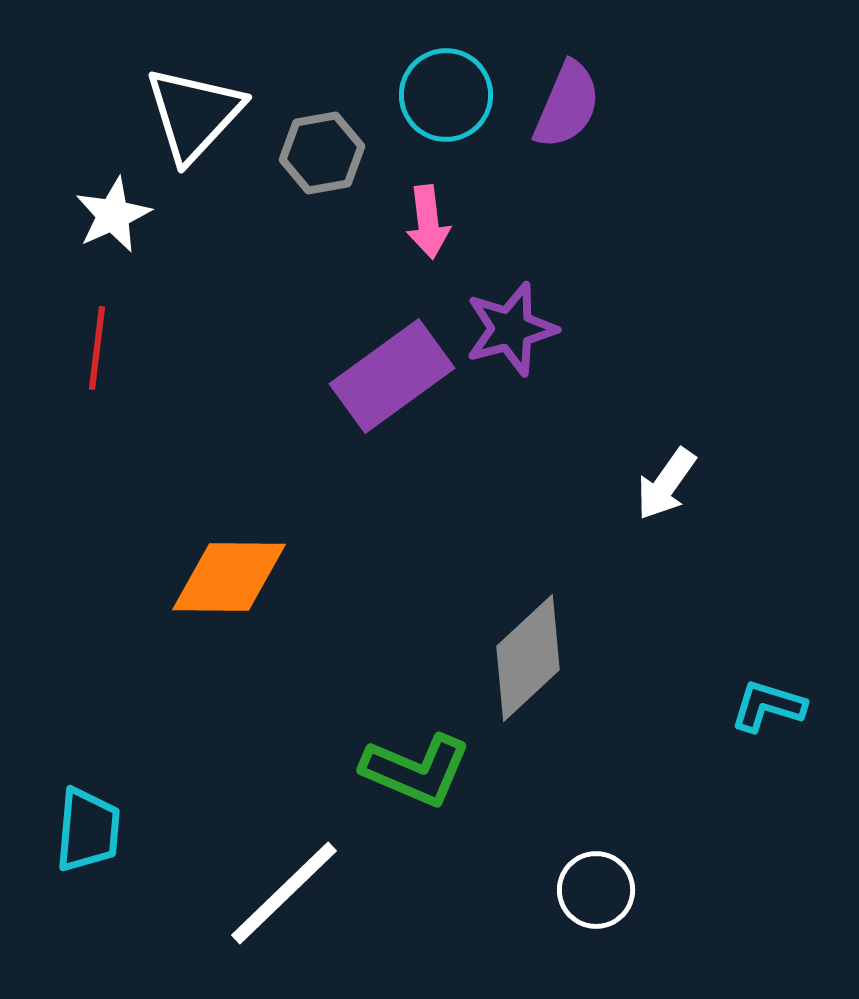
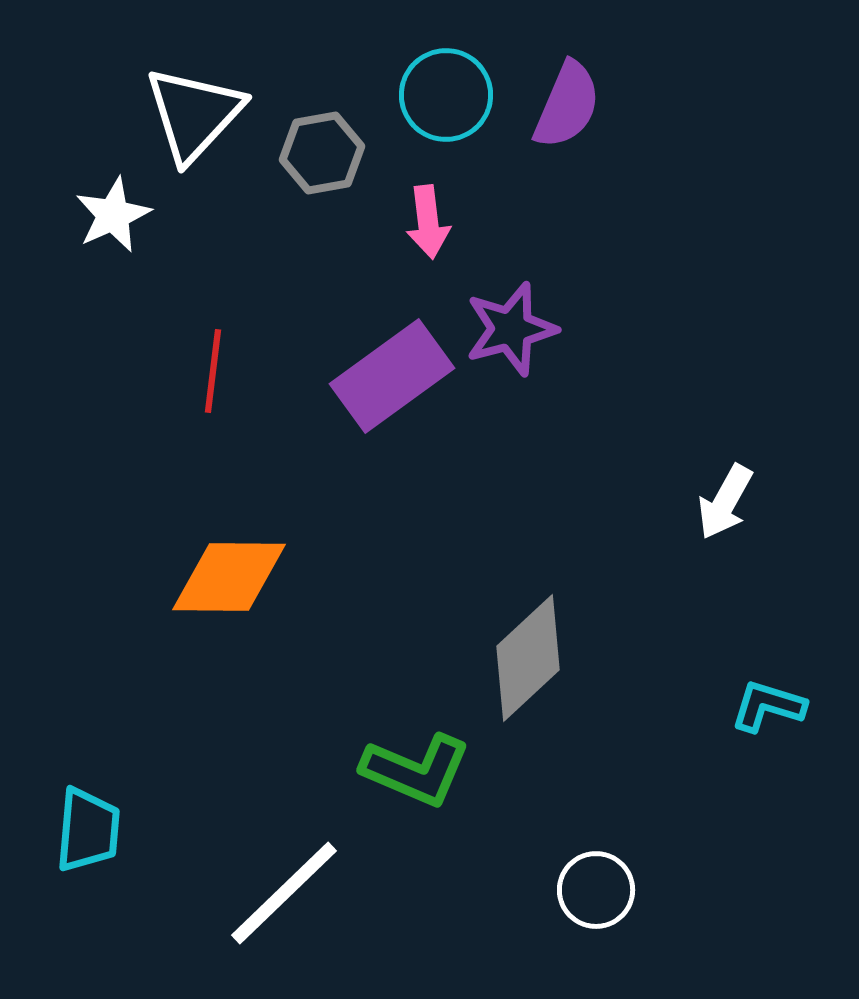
red line: moved 116 px right, 23 px down
white arrow: moved 59 px right, 18 px down; rotated 6 degrees counterclockwise
